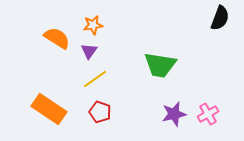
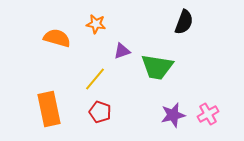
black semicircle: moved 36 px left, 4 px down
orange star: moved 3 px right, 1 px up; rotated 18 degrees clockwise
orange semicircle: rotated 16 degrees counterclockwise
purple triangle: moved 33 px right; rotated 36 degrees clockwise
green trapezoid: moved 3 px left, 2 px down
yellow line: rotated 15 degrees counterclockwise
orange rectangle: rotated 44 degrees clockwise
purple star: moved 1 px left, 1 px down
